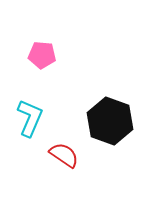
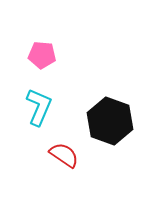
cyan L-shape: moved 9 px right, 11 px up
